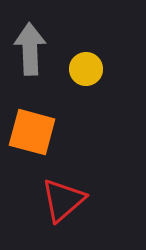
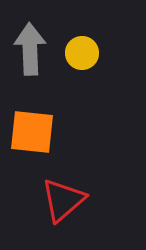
yellow circle: moved 4 px left, 16 px up
orange square: rotated 9 degrees counterclockwise
